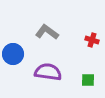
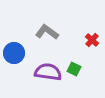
red cross: rotated 24 degrees clockwise
blue circle: moved 1 px right, 1 px up
green square: moved 14 px left, 11 px up; rotated 24 degrees clockwise
